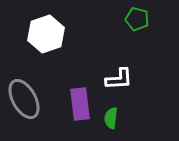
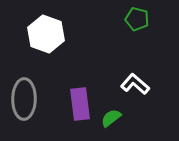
white hexagon: rotated 21 degrees counterclockwise
white L-shape: moved 16 px right, 5 px down; rotated 136 degrees counterclockwise
gray ellipse: rotated 30 degrees clockwise
green semicircle: rotated 45 degrees clockwise
